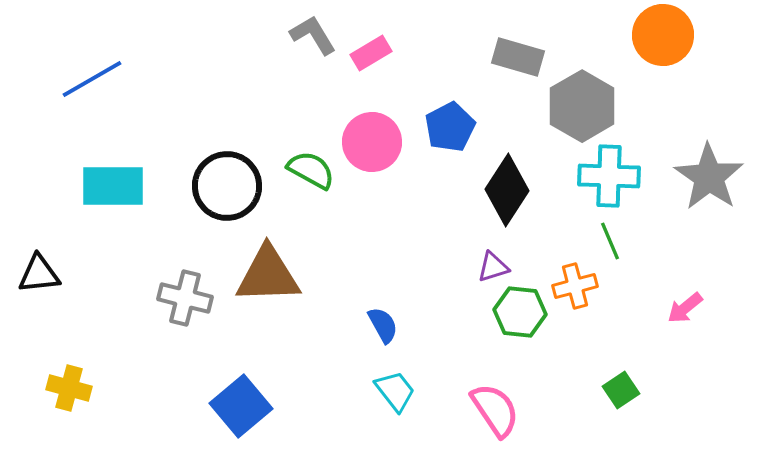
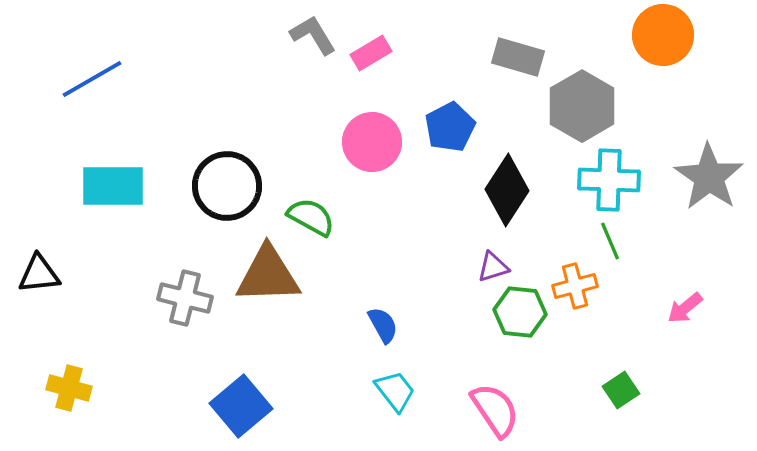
green semicircle: moved 47 px down
cyan cross: moved 4 px down
